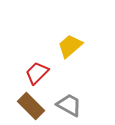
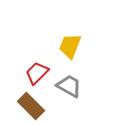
yellow trapezoid: rotated 28 degrees counterclockwise
gray trapezoid: moved 19 px up
